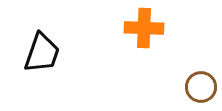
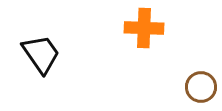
black trapezoid: moved 1 px left, 1 px down; rotated 54 degrees counterclockwise
